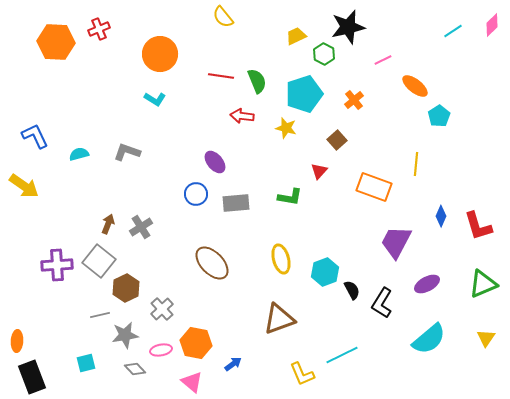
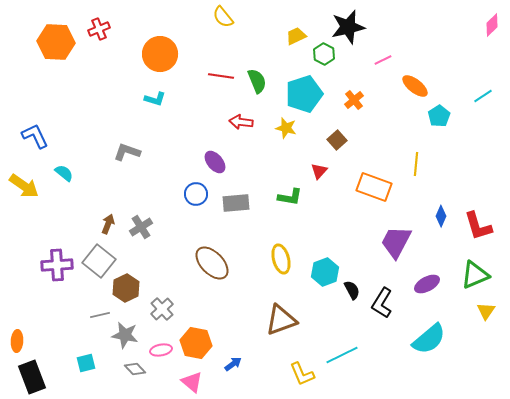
cyan line at (453, 31): moved 30 px right, 65 px down
cyan L-shape at (155, 99): rotated 15 degrees counterclockwise
red arrow at (242, 116): moved 1 px left, 6 px down
cyan semicircle at (79, 154): moved 15 px left, 19 px down; rotated 54 degrees clockwise
green triangle at (483, 284): moved 8 px left, 9 px up
brown triangle at (279, 319): moved 2 px right, 1 px down
gray star at (125, 335): rotated 20 degrees clockwise
yellow triangle at (486, 338): moved 27 px up
